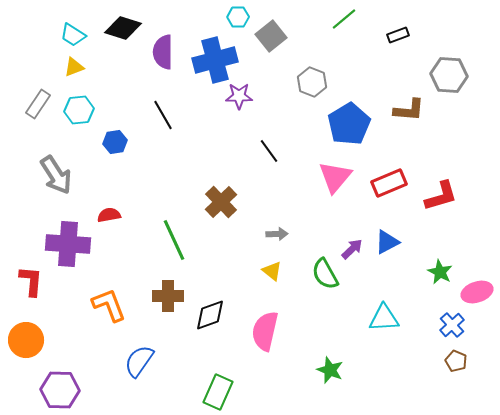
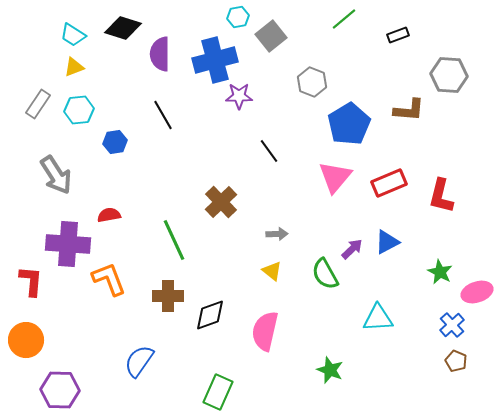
cyan hexagon at (238, 17): rotated 10 degrees counterclockwise
purple semicircle at (163, 52): moved 3 px left, 2 px down
red L-shape at (441, 196): rotated 120 degrees clockwise
orange L-shape at (109, 305): moved 26 px up
cyan triangle at (384, 318): moved 6 px left
